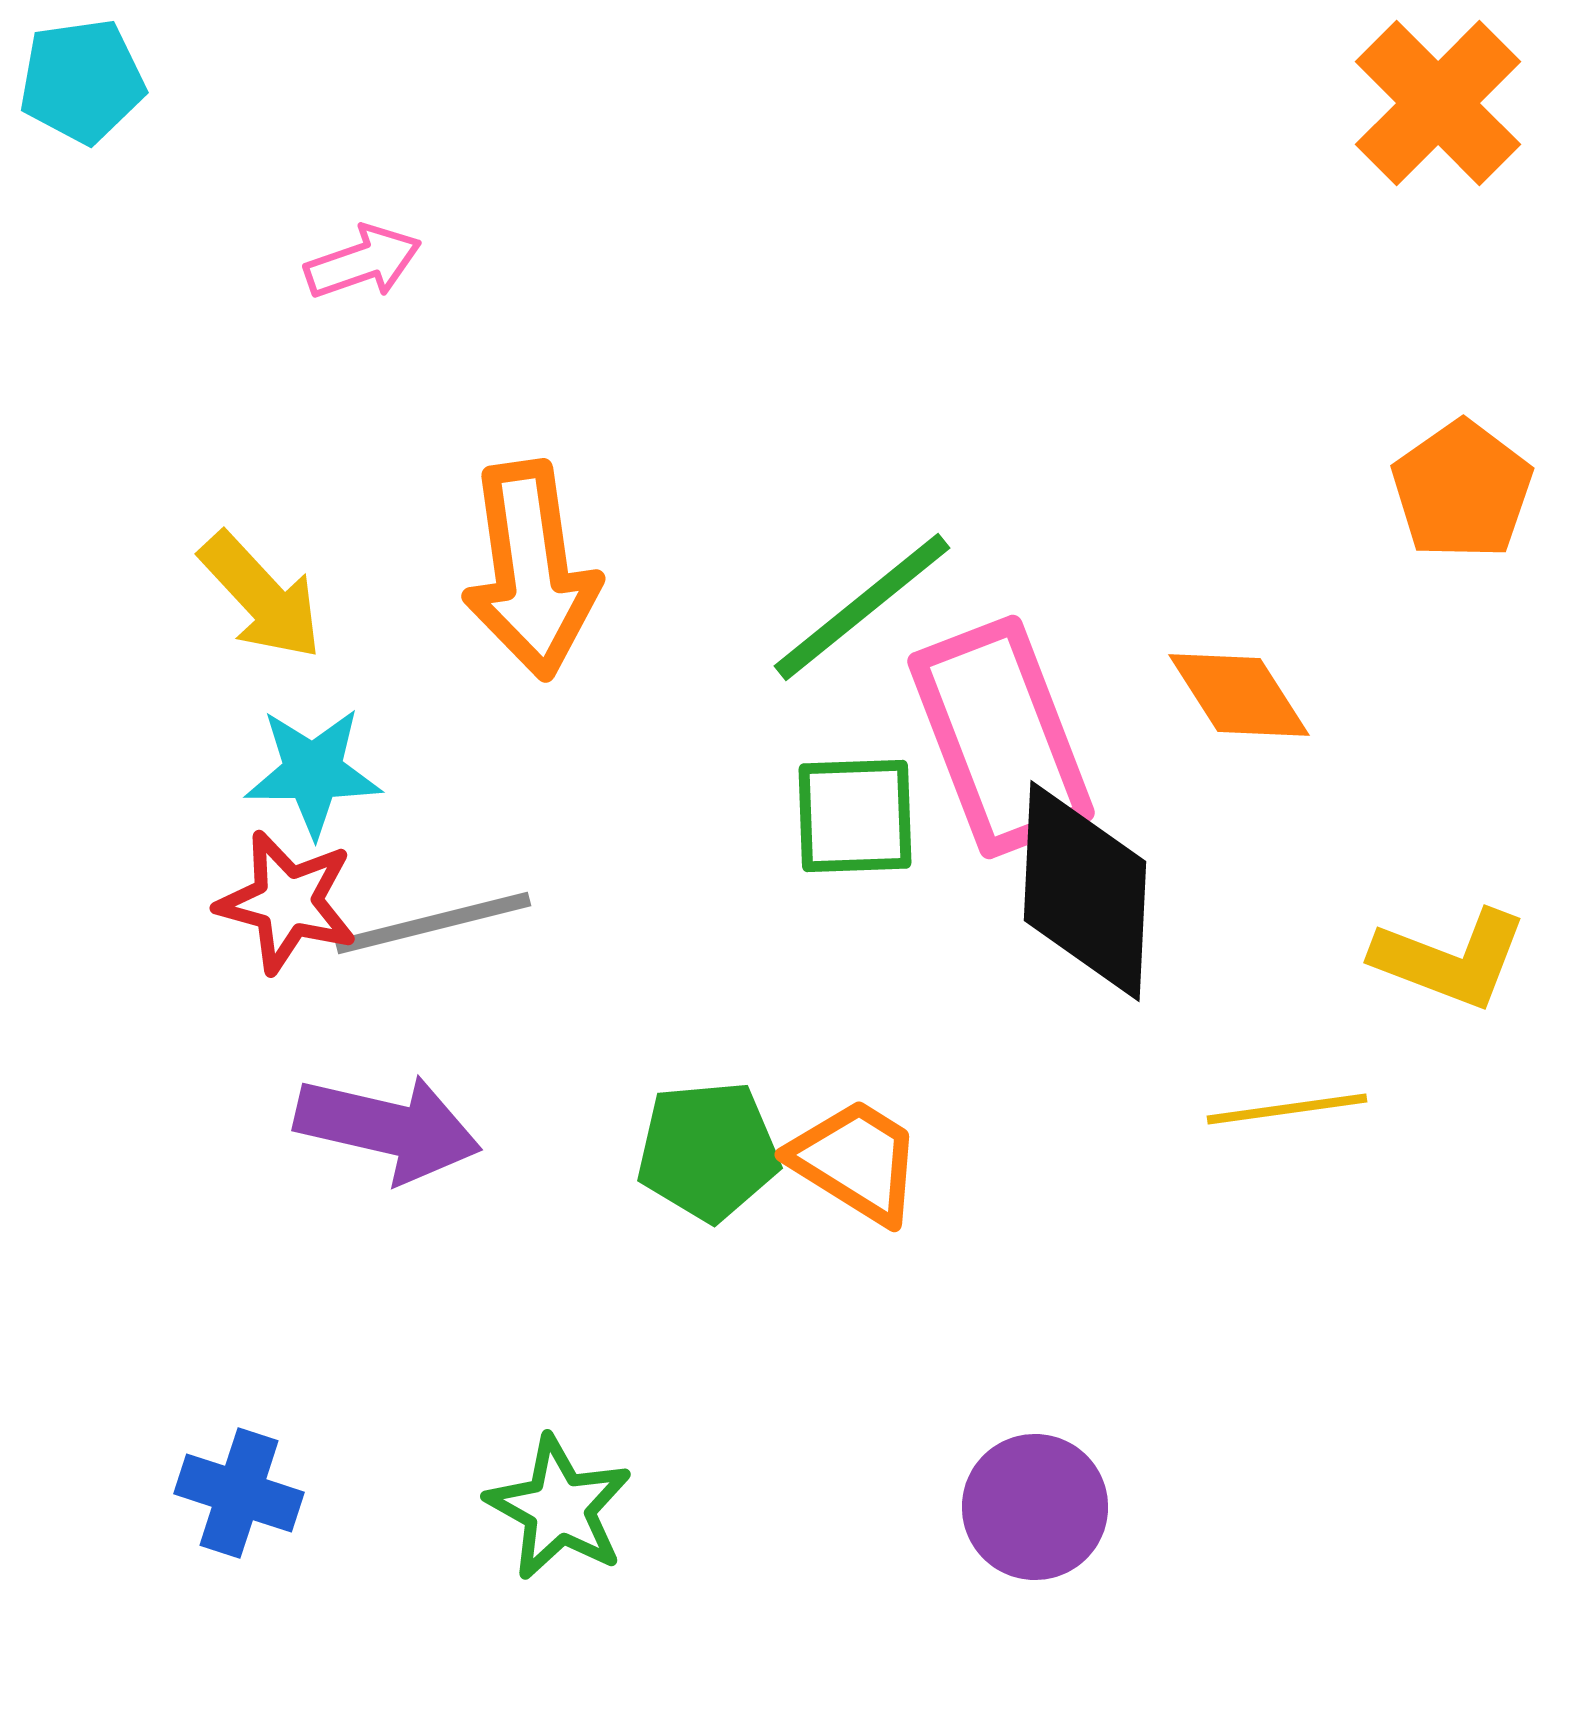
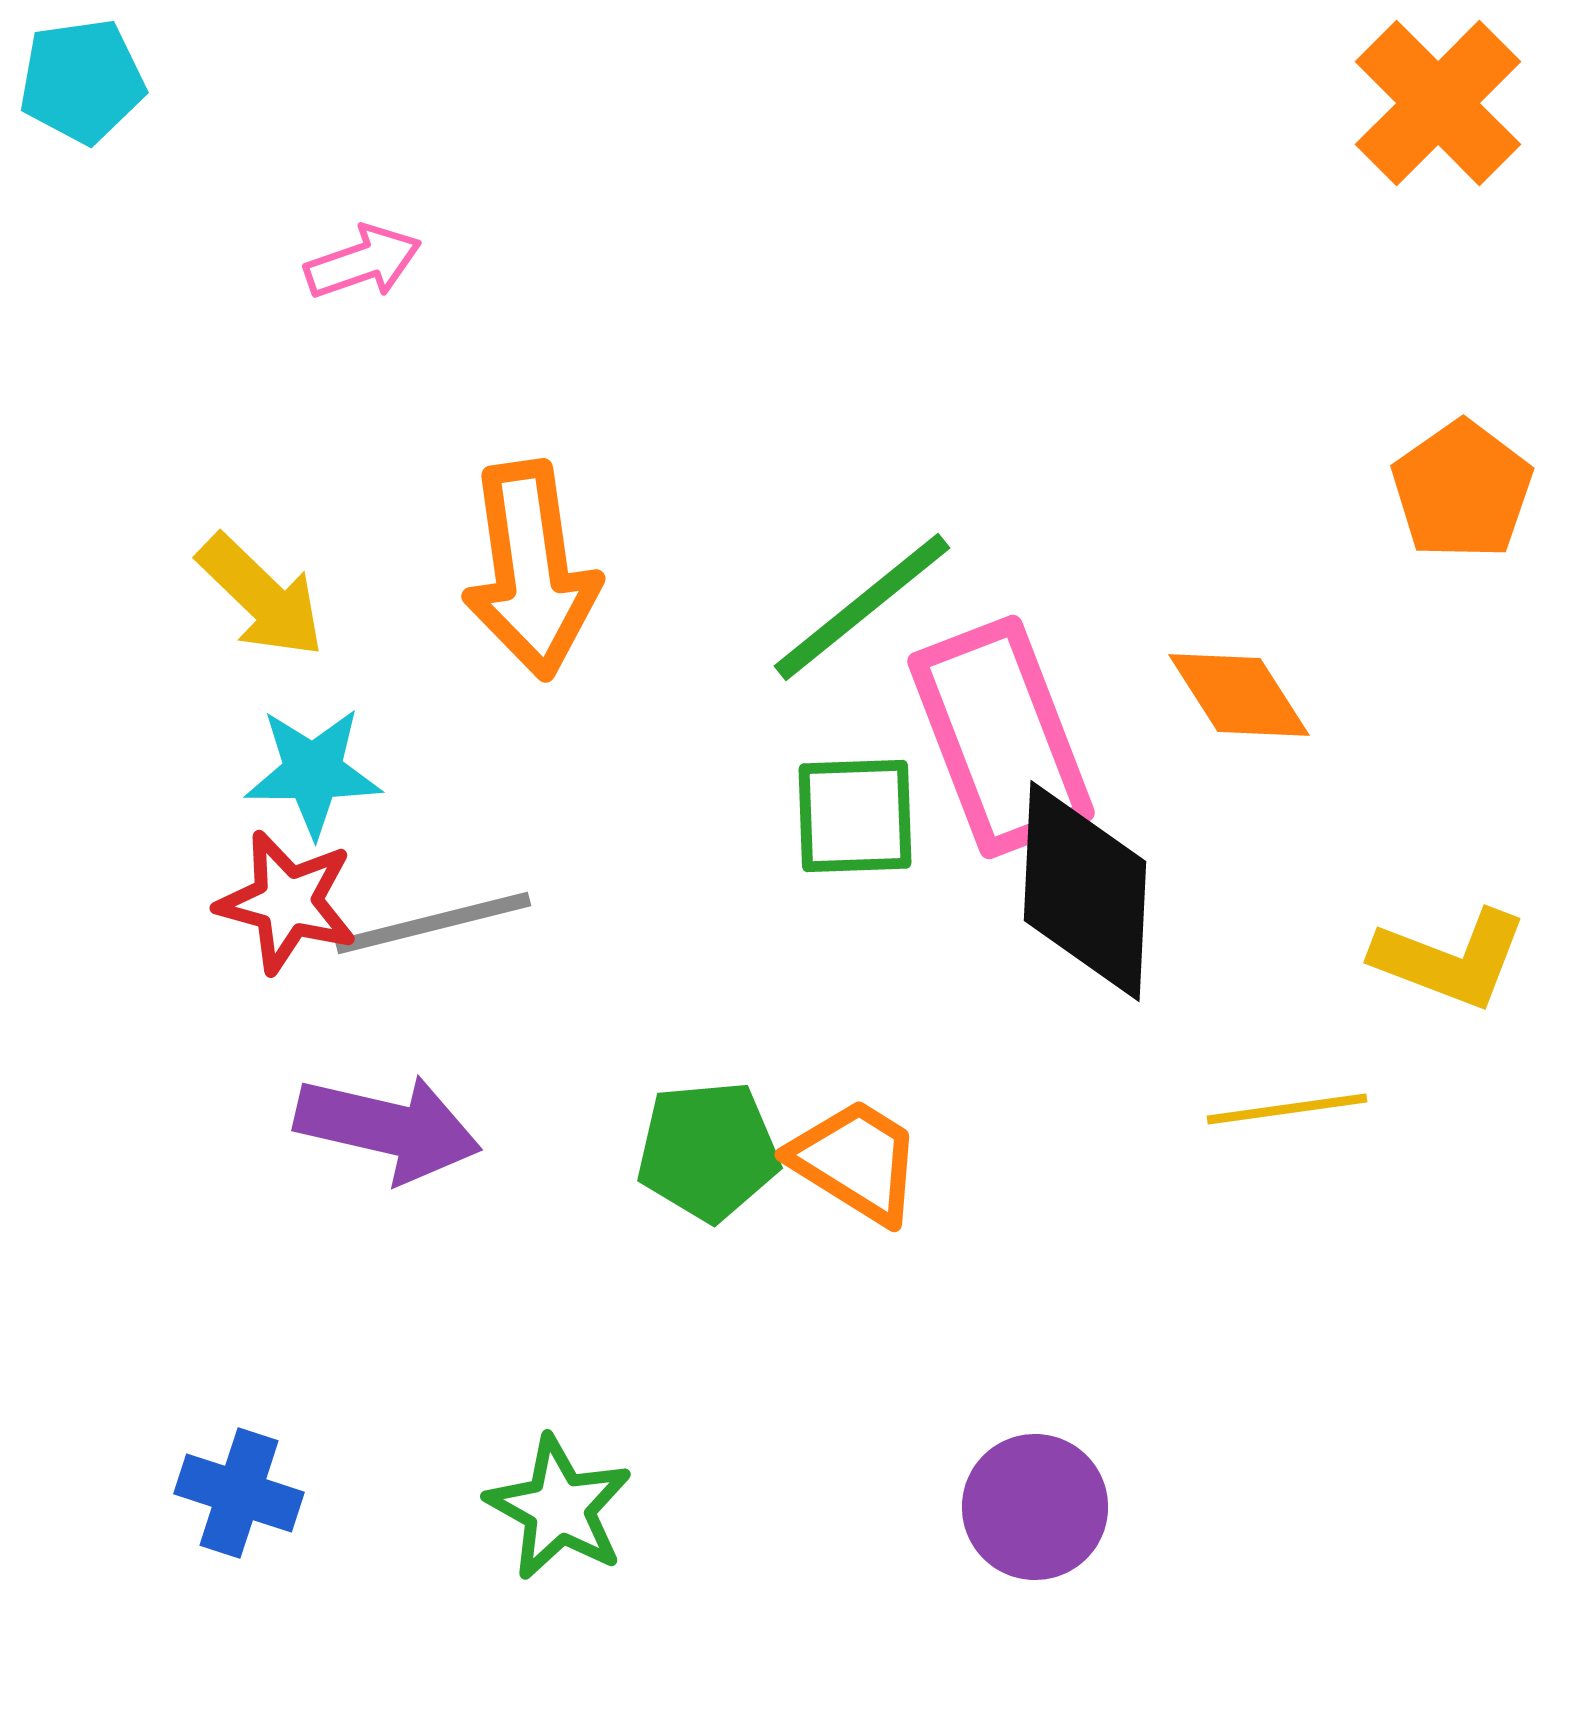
yellow arrow: rotated 3 degrees counterclockwise
